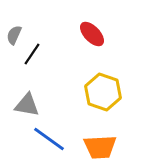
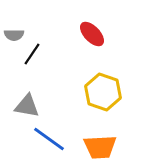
gray semicircle: rotated 114 degrees counterclockwise
gray triangle: moved 1 px down
